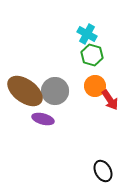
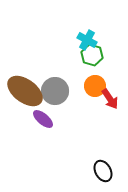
cyan cross: moved 6 px down
red arrow: moved 1 px up
purple ellipse: rotated 25 degrees clockwise
